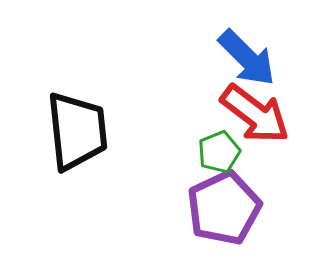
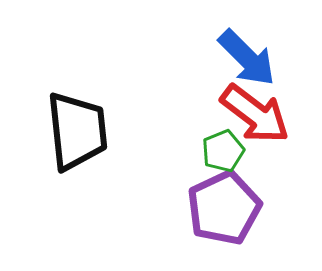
green pentagon: moved 4 px right, 1 px up
